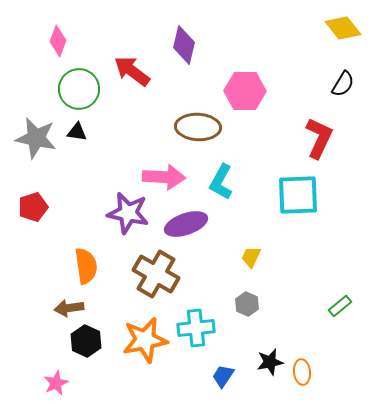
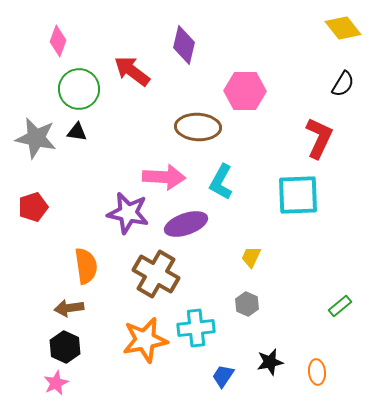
black hexagon: moved 21 px left, 6 px down
orange ellipse: moved 15 px right
